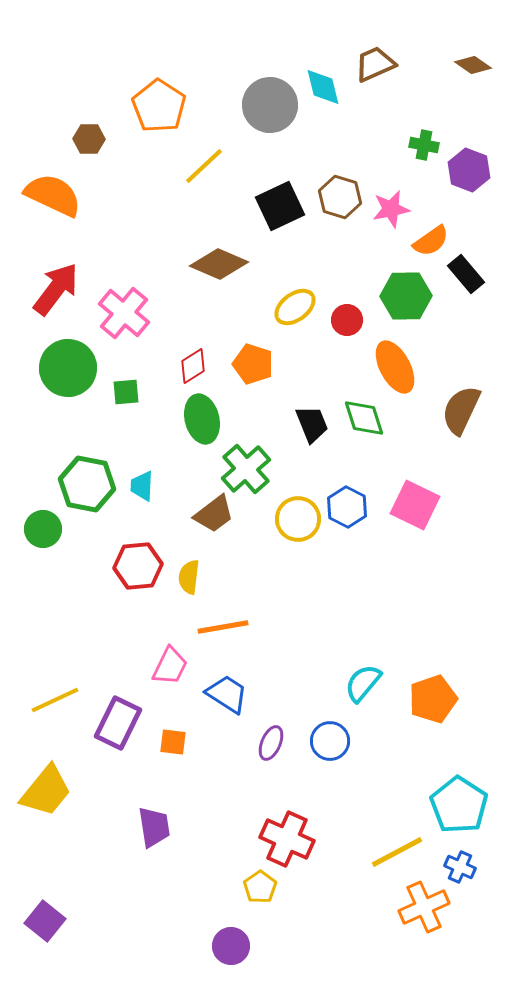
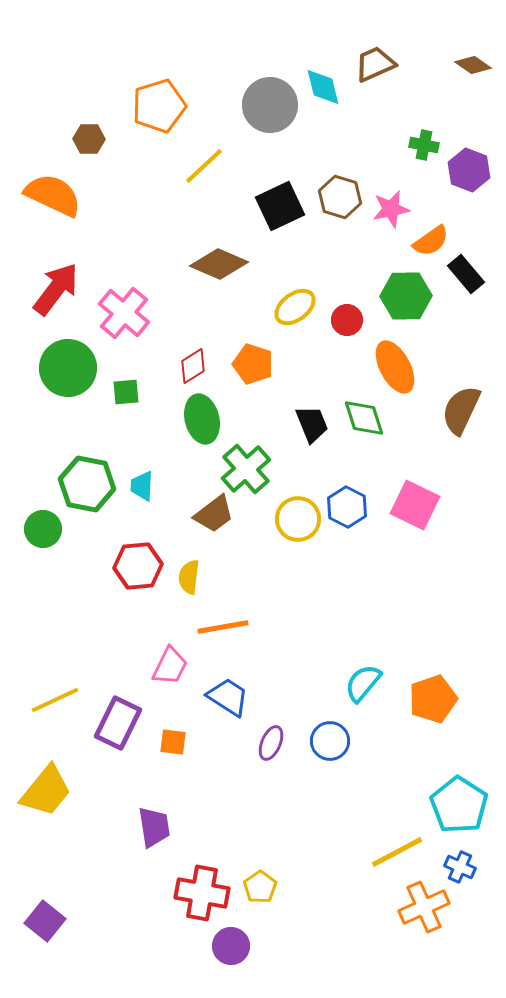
orange pentagon at (159, 106): rotated 22 degrees clockwise
blue trapezoid at (227, 694): moved 1 px right, 3 px down
red cross at (287, 839): moved 85 px left, 54 px down; rotated 14 degrees counterclockwise
